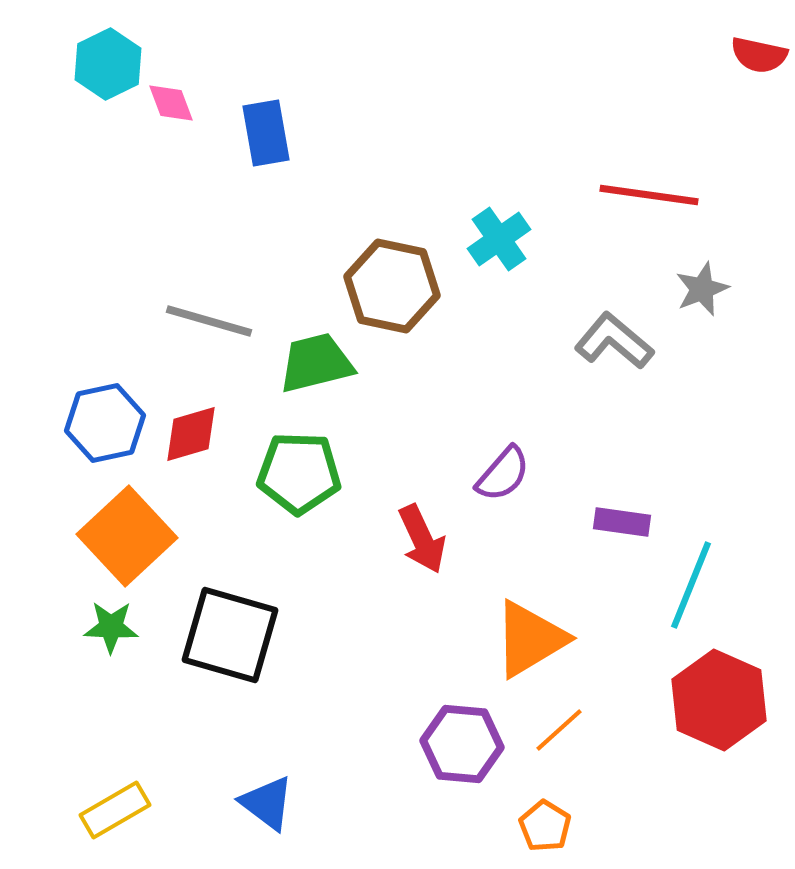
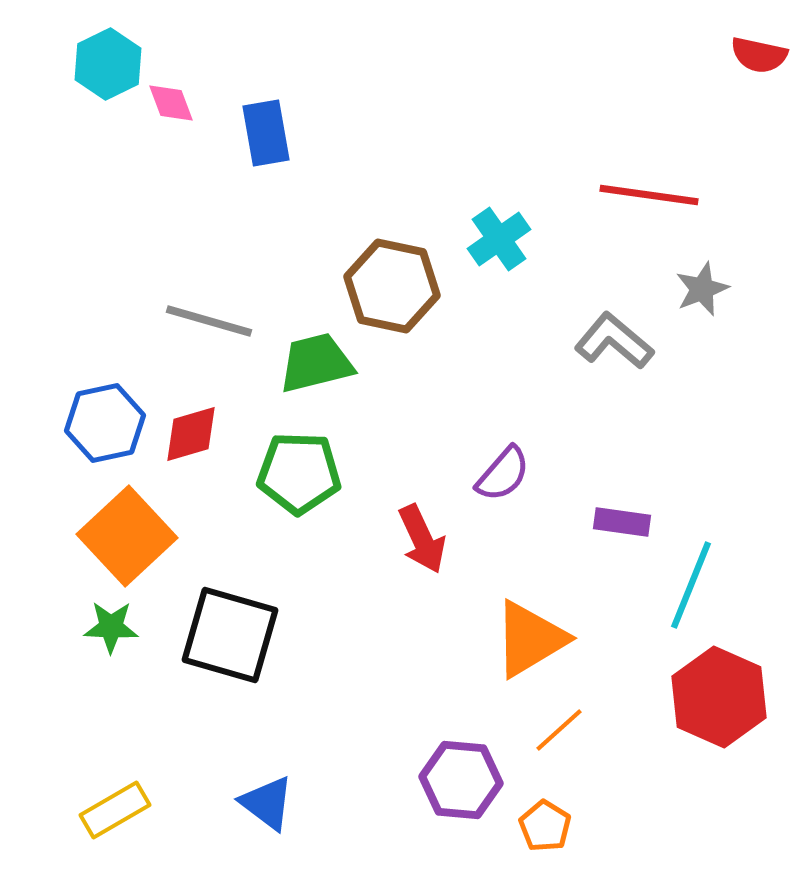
red hexagon: moved 3 px up
purple hexagon: moved 1 px left, 36 px down
